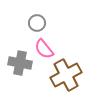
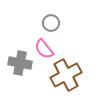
gray circle: moved 14 px right
